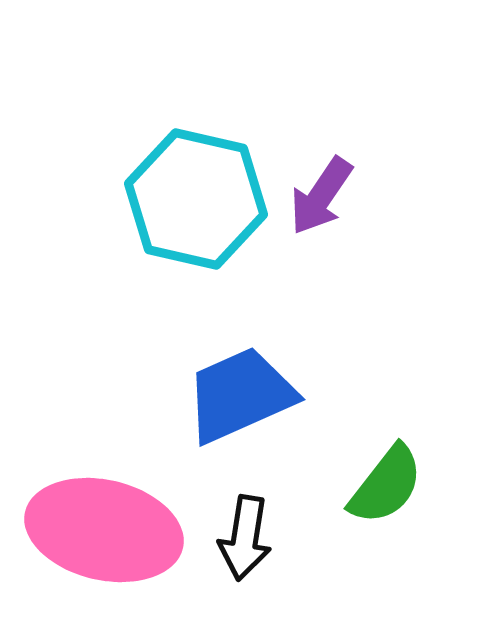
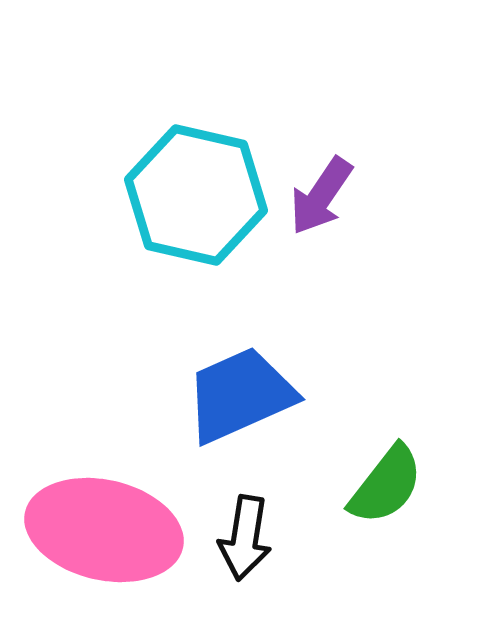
cyan hexagon: moved 4 px up
